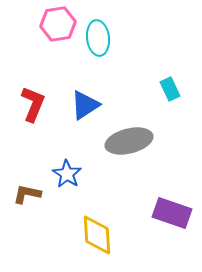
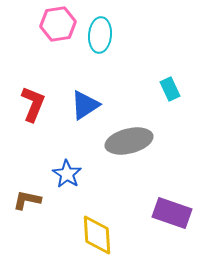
cyan ellipse: moved 2 px right, 3 px up; rotated 12 degrees clockwise
brown L-shape: moved 6 px down
